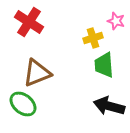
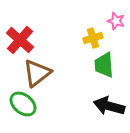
red cross: moved 9 px left, 18 px down; rotated 8 degrees clockwise
brown triangle: rotated 16 degrees counterclockwise
